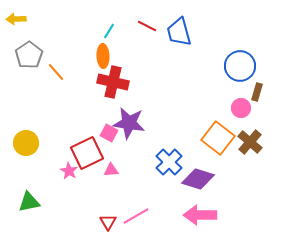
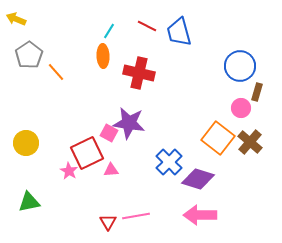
yellow arrow: rotated 24 degrees clockwise
red cross: moved 26 px right, 9 px up
pink line: rotated 20 degrees clockwise
